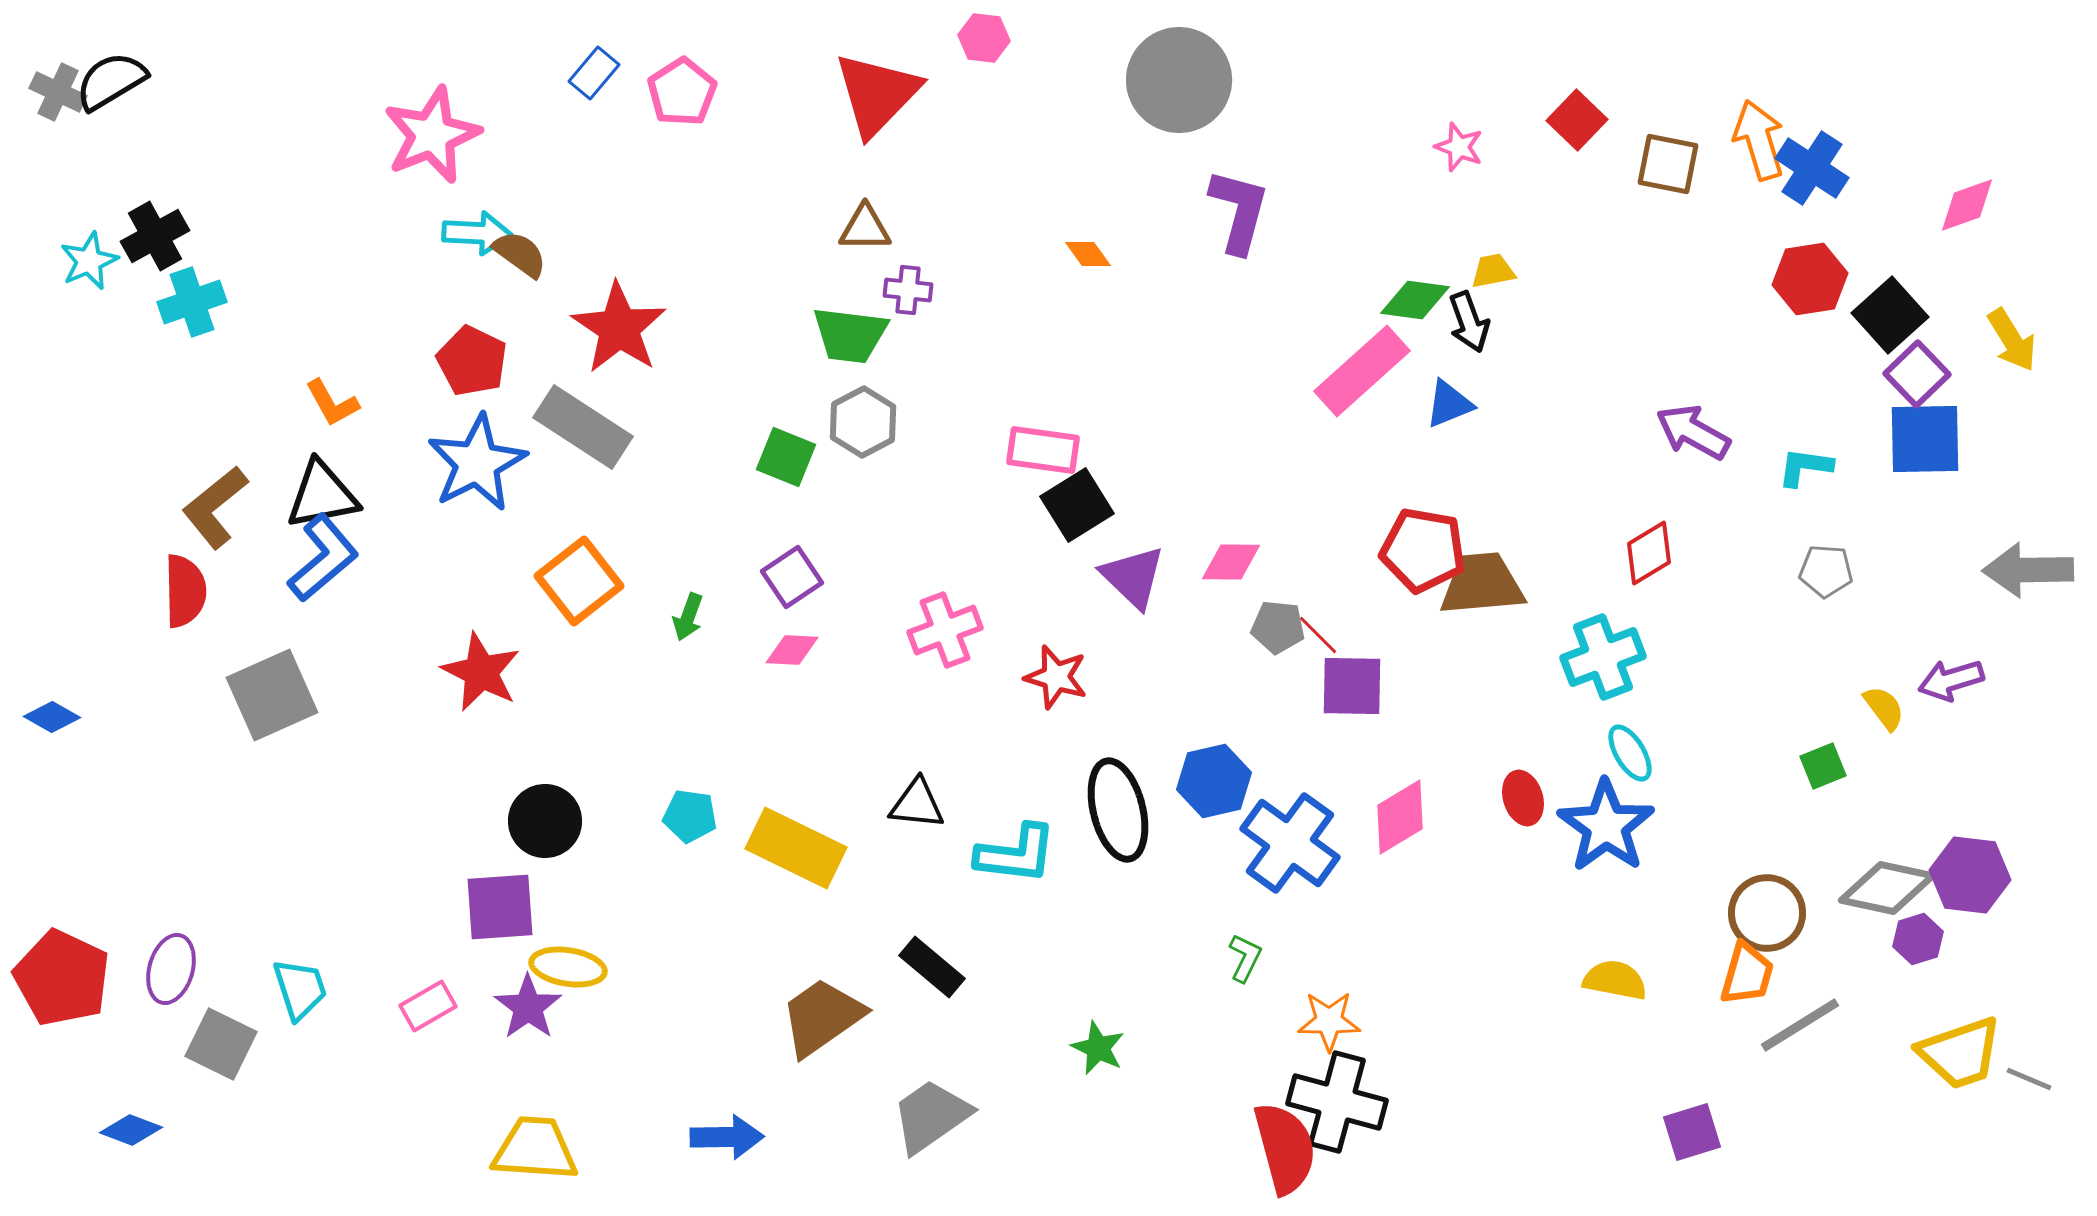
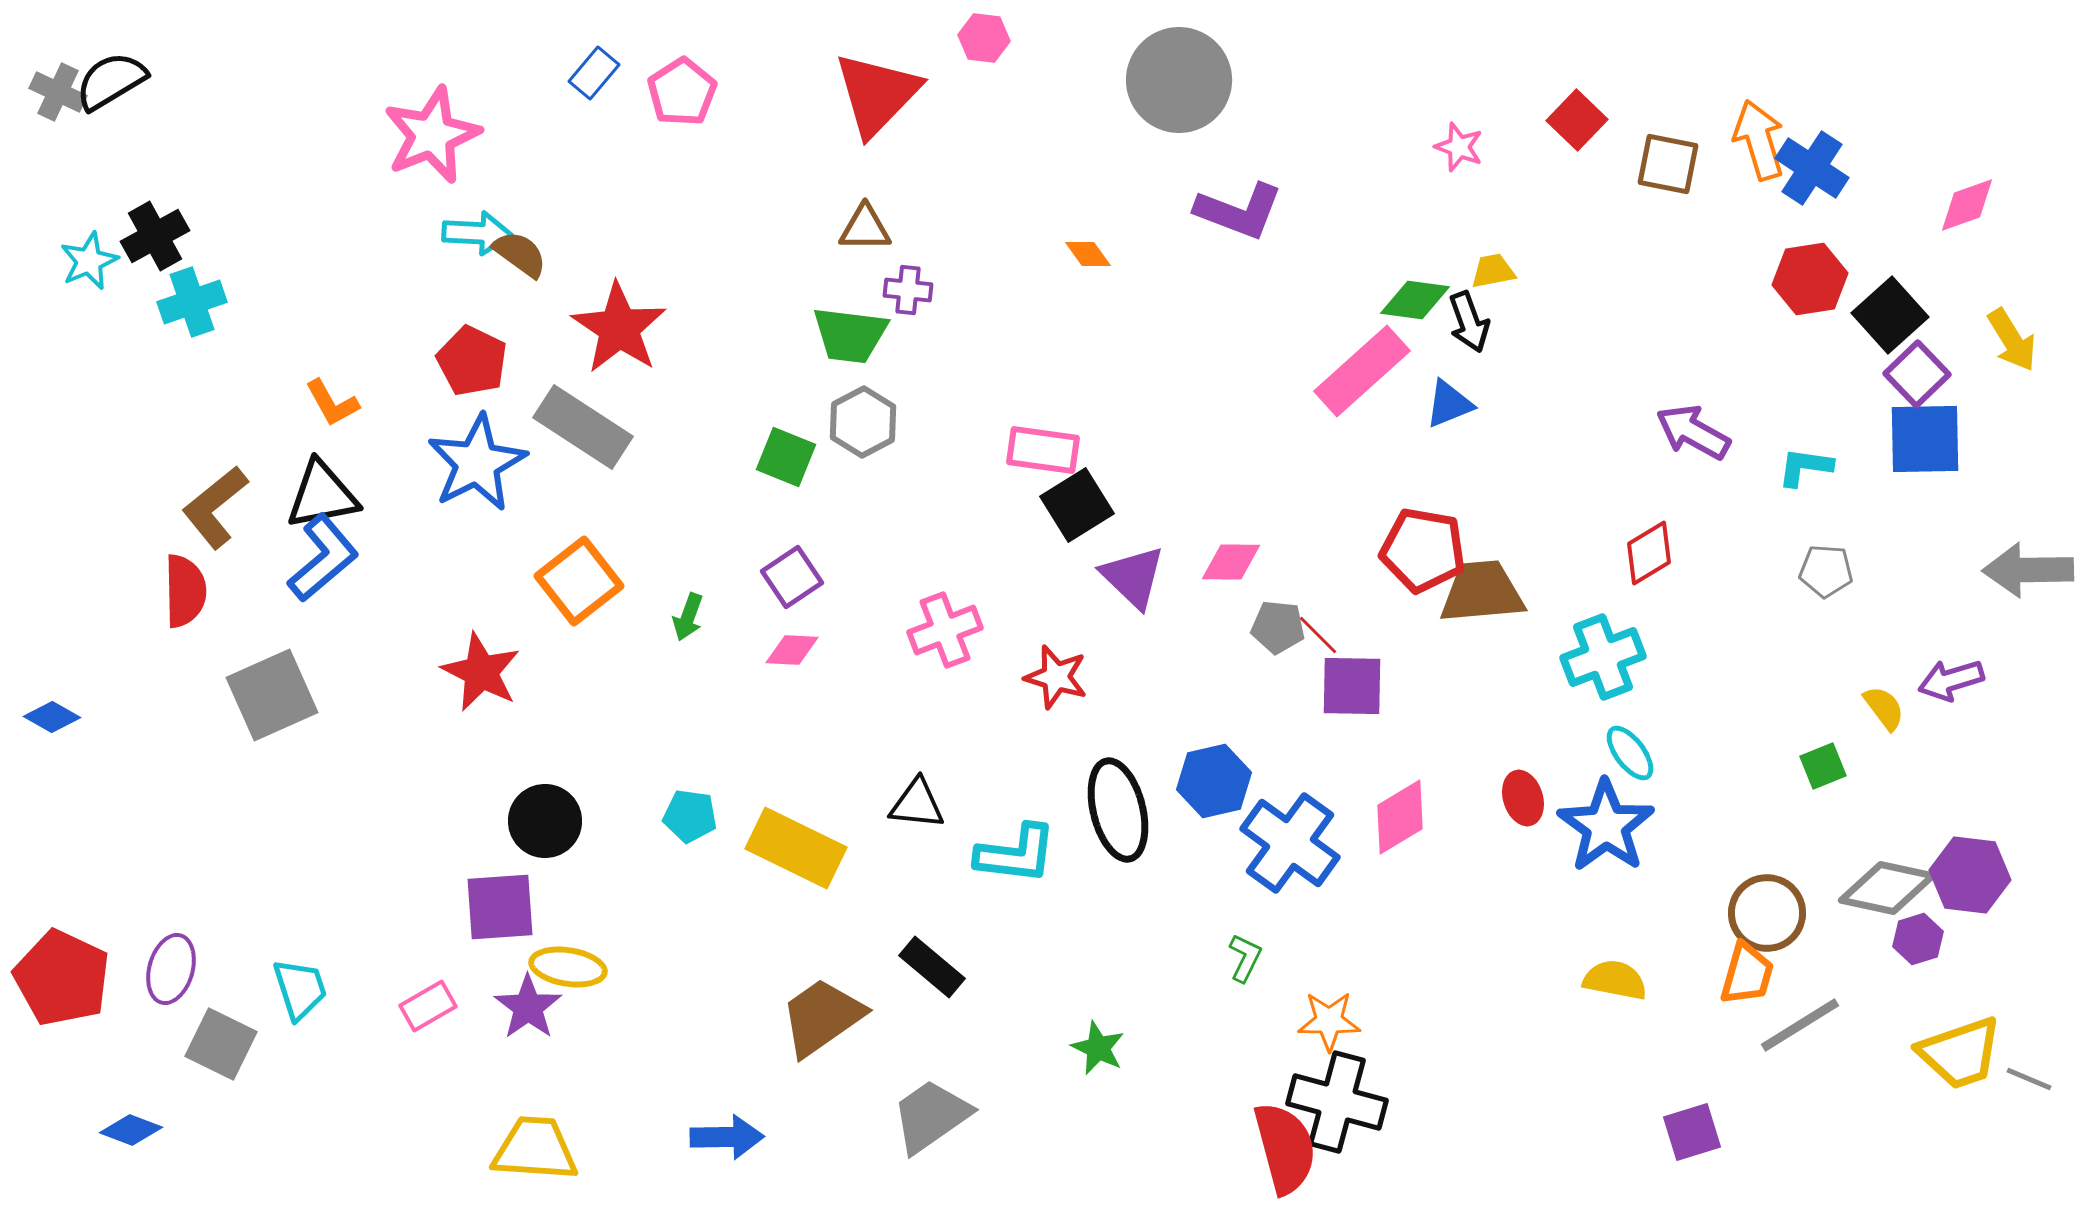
purple L-shape at (1239, 211): rotated 96 degrees clockwise
brown trapezoid at (1482, 584): moved 8 px down
cyan ellipse at (1630, 753): rotated 6 degrees counterclockwise
